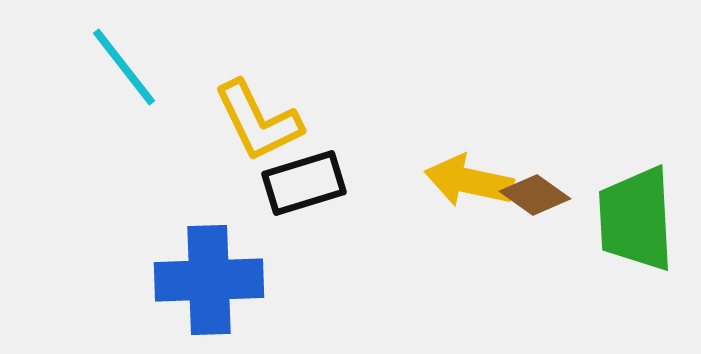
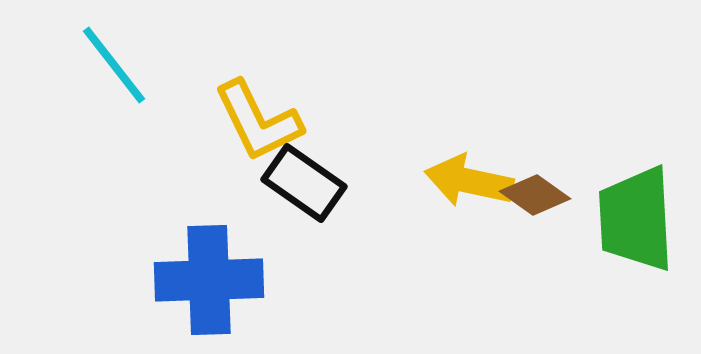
cyan line: moved 10 px left, 2 px up
black rectangle: rotated 52 degrees clockwise
